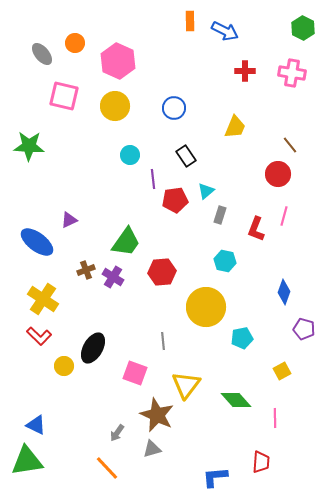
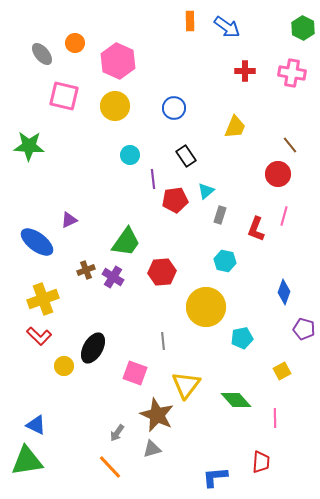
blue arrow at (225, 31): moved 2 px right, 4 px up; rotated 8 degrees clockwise
yellow cross at (43, 299): rotated 36 degrees clockwise
orange line at (107, 468): moved 3 px right, 1 px up
